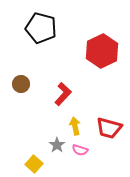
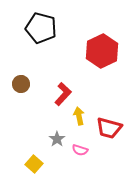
yellow arrow: moved 4 px right, 10 px up
gray star: moved 6 px up
